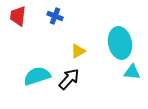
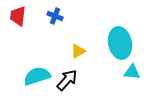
black arrow: moved 2 px left, 1 px down
